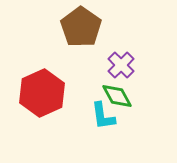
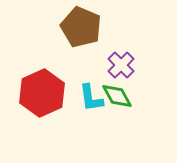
brown pentagon: rotated 12 degrees counterclockwise
cyan L-shape: moved 12 px left, 18 px up
